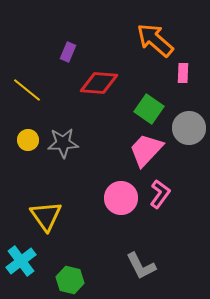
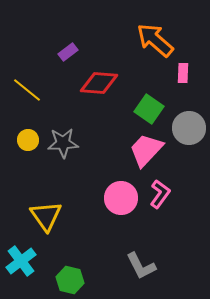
purple rectangle: rotated 30 degrees clockwise
